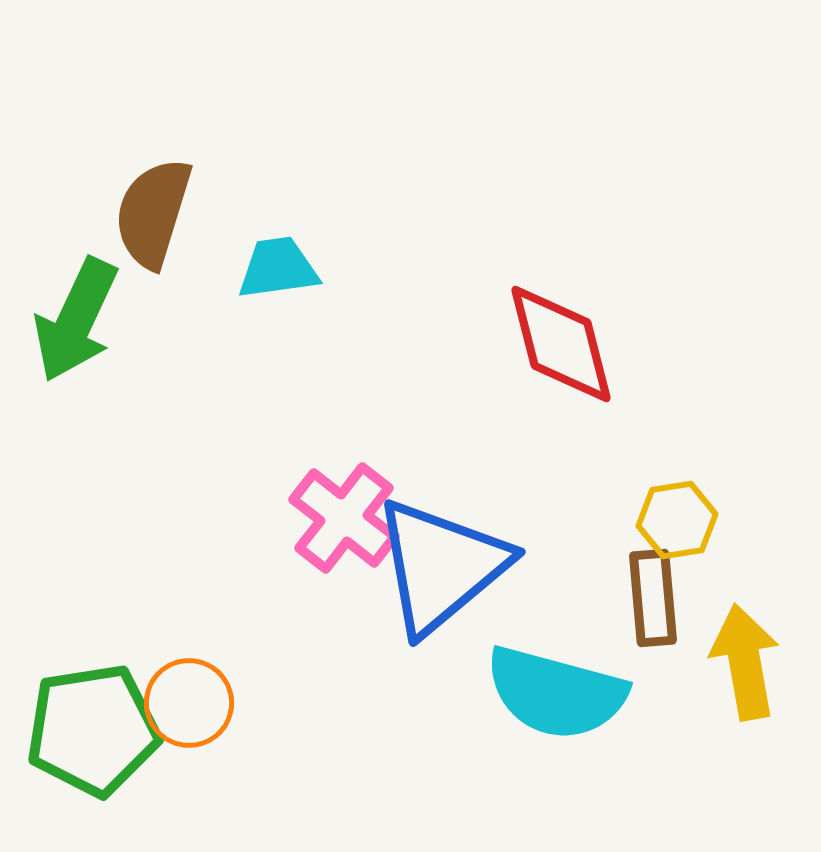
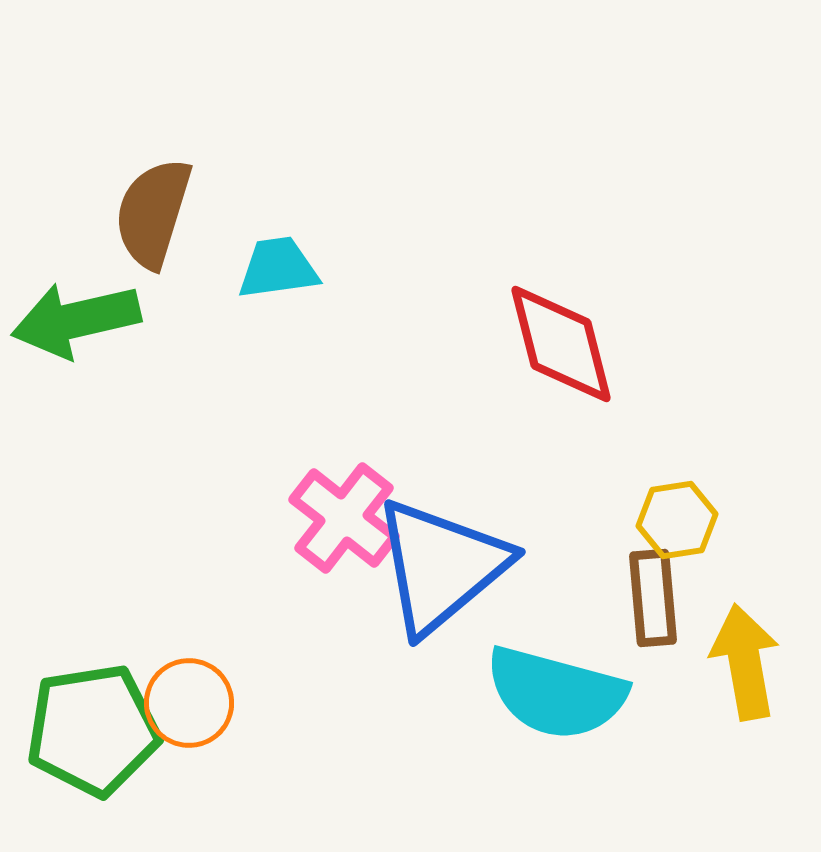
green arrow: rotated 52 degrees clockwise
